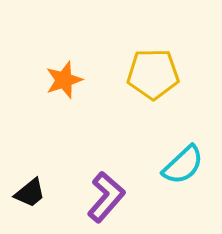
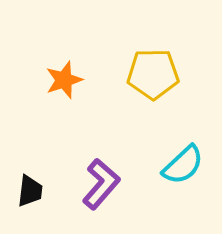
black trapezoid: moved 2 px up; rotated 44 degrees counterclockwise
purple L-shape: moved 5 px left, 13 px up
